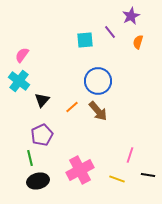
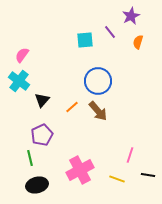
black ellipse: moved 1 px left, 4 px down
